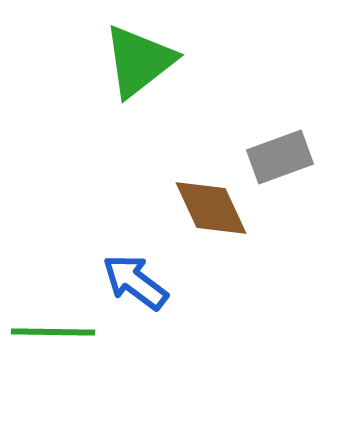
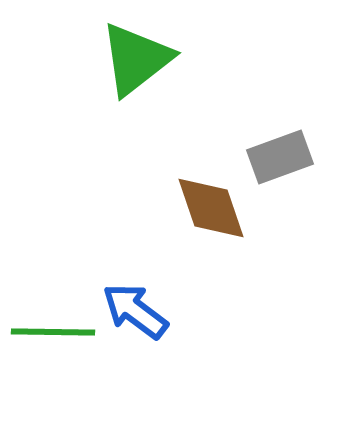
green triangle: moved 3 px left, 2 px up
brown diamond: rotated 6 degrees clockwise
blue arrow: moved 29 px down
